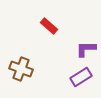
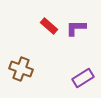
purple L-shape: moved 10 px left, 21 px up
purple rectangle: moved 2 px right, 1 px down
